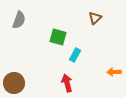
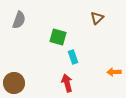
brown triangle: moved 2 px right
cyan rectangle: moved 2 px left, 2 px down; rotated 48 degrees counterclockwise
